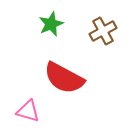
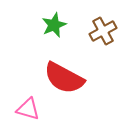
green star: moved 3 px right, 1 px down
pink triangle: moved 2 px up
